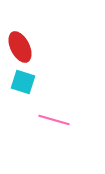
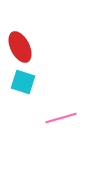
pink line: moved 7 px right, 2 px up; rotated 32 degrees counterclockwise
